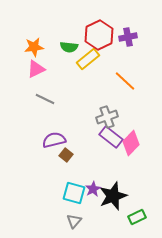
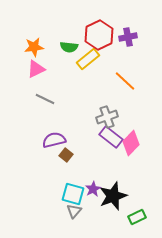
cyan square: moved 1 px left, 1 px down
gray triangle: moved 10 px up
